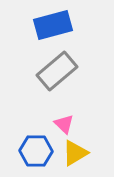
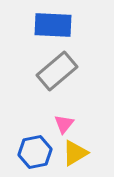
blue rectangle: rotated 18 degrees clockwise
pink triangle: rotated 25 degrees clockwise
blue hexagon: moved 1 px left, 1 px down; rotated 12 degrees counterclockwise
